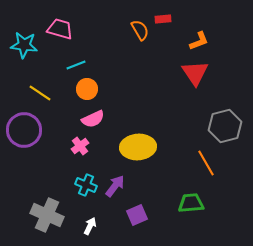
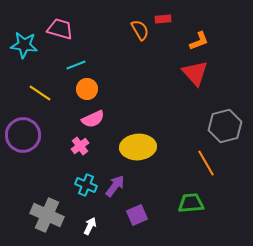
red triangle: rotated 8 degrees counterclockwise
purple circle: moved 1 px left, 5 px down
